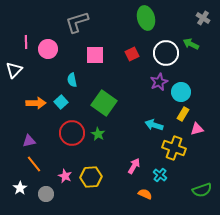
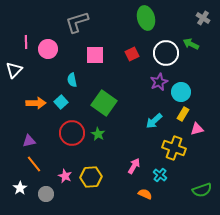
cyan arrow: moved 4 px up; rotated 60 degrees counterclockwise
